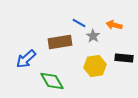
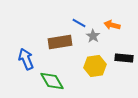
orange arrow: moved 2 px left
blue arrow: rotated 110 degrees clockwise
